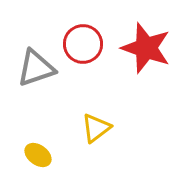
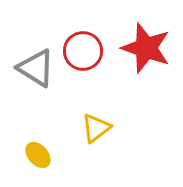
red circle: moved 7 px down
gray triangle: rotated 51 degrees clockwise
yellow ellipse: rotated 12 degrees clockwise
